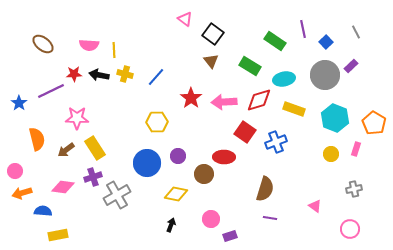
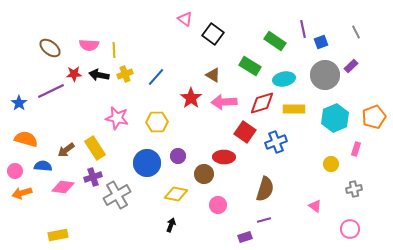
blue square at (326, 42): moved 5 px left; rotated 24 degrees clockwise
brown ellipse at (43, 44): moved 7 px right, 4 px down
brown triangle at (211, 61): moved 2 px right, 14 px down; rotated 21 degrees counterclockwise
yellow cross at (125, 74): rotated 35 degrees counterclockwise
red diamond at (259, 100): moved 3 px right, 3 px down
yellow rectangle at (294, 109): rotated 20 degrees counterclockwise
pink star at (77, 118): moved 40 px right; rotated 10 degrees clockwise
cyan hexagon at (335, 118): rotated 16 degrees clockwise
orange pentagon at (374, 123): moved 6 px up; rotated 20 degrees clockwise
orange semicircle at (37, 139): moved 11 px left; rotated 60 degrees counterclockwise
yellow circle at (331, 154): moved 10 px down
blue semicircle at (43, 211): moved 45 px up
purple line at (270, 218): moved 6 px left, 2 px down; rotated 24 degrees counterclockwise
pink circle at (211, 219): moved 7 px right, 14 px up
purple rectangle at (230, 236): moved 15 px right, 1 px down
